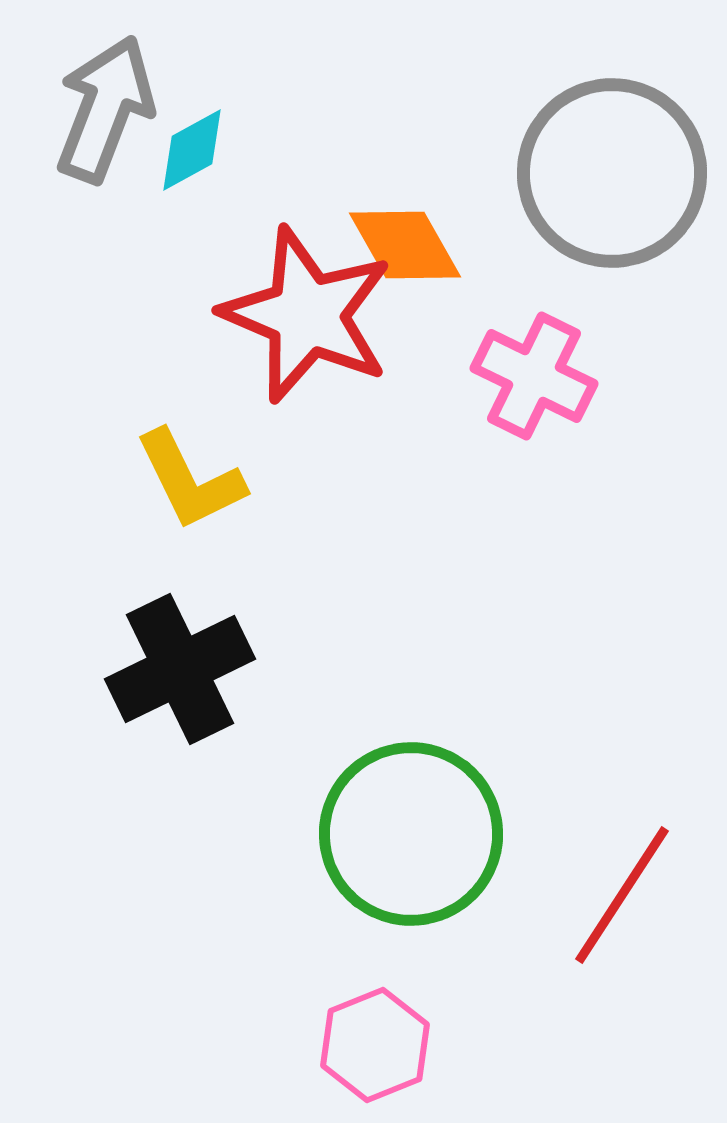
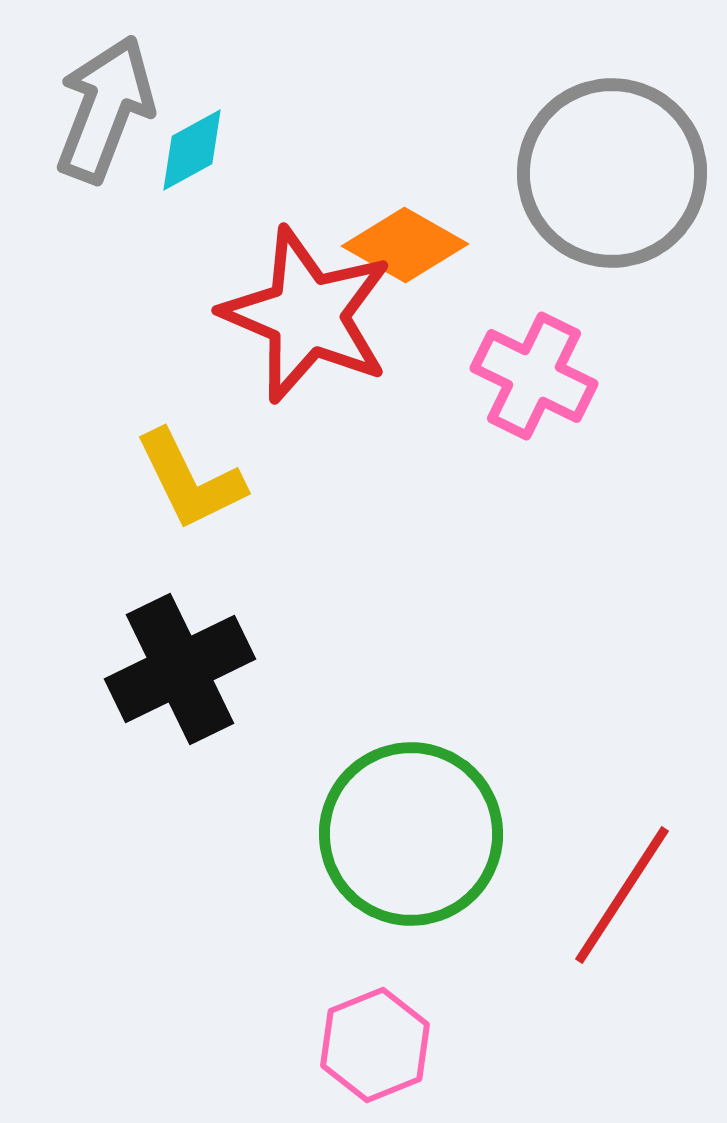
orange diamond: rotated 31 degrees counterclockwise
